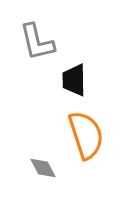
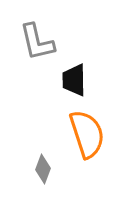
orange semicircle: moved 1 px right, 1 px up
gray diamond: moved 1 px down; rotated 48 degrees clockwise
